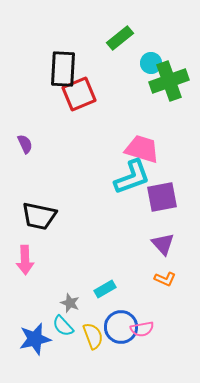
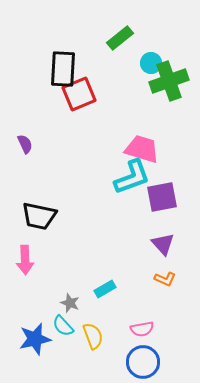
blue circle: moved 22 px right, 35 px down
